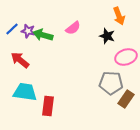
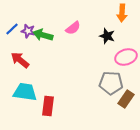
orange arrow: moved 3 px right, 3 px up; rotated 24 degrees clockwise
